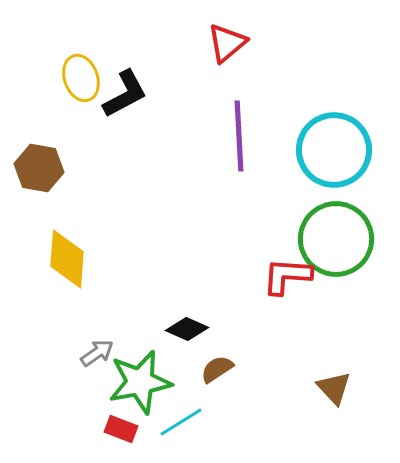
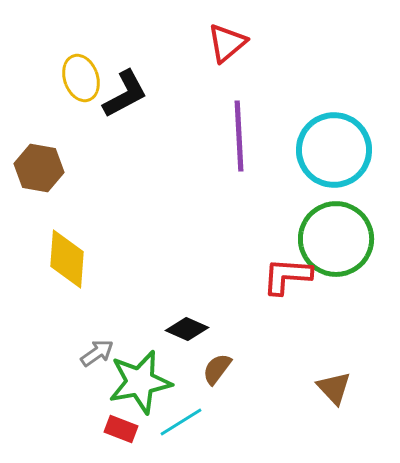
brown semicircle: rotated 20 degrees counterclockwise
